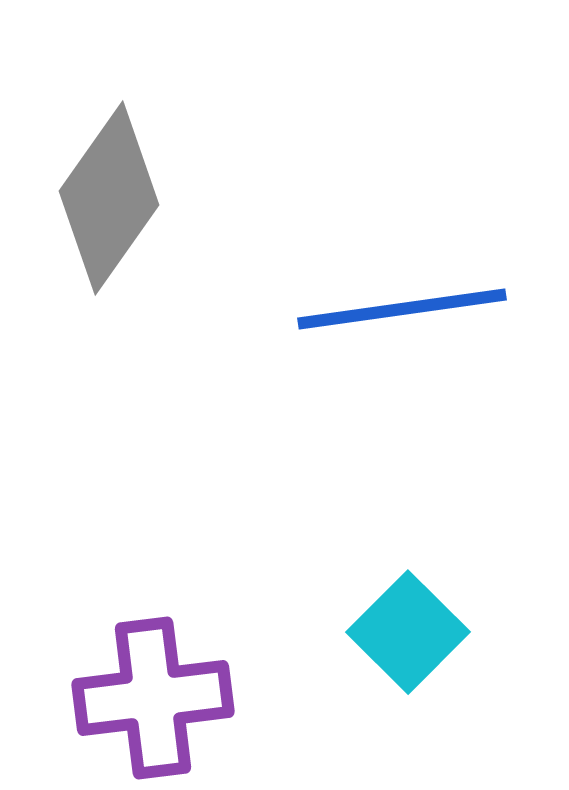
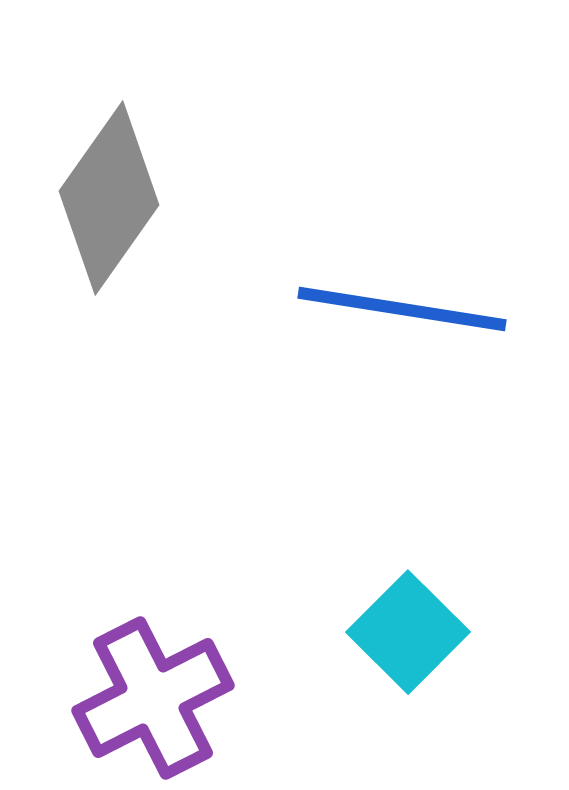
blue line: rotated 17 degrees clockwise
purple cross: rotated 20 degrees counterclockwise
